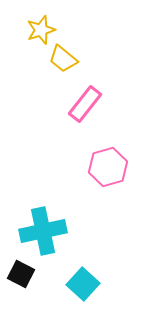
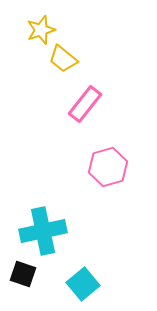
black square: moved 2 px right; rotated 8 degrees counterclockwise
cyan square: rotated 8 degrees clockwise
